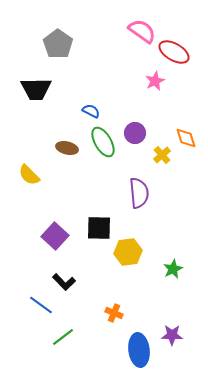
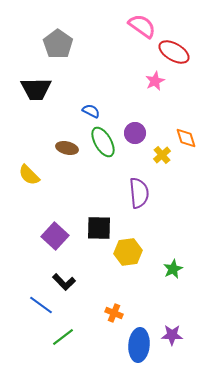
pink semicircle: moved 5 px up
blue ellipse: moved 5 px up; rotated 12 degrees clockwise
